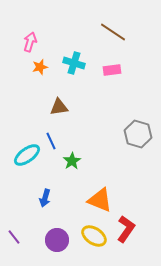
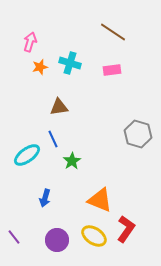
cyan cross: moved 4 px left
blue line: moved 2 px right, 2 px up
